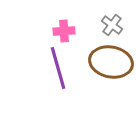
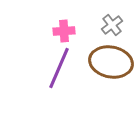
gray cross: rotated 15 degrees clockwise
purple line: moved 1 px right; rotated 39 degrees clockwise
